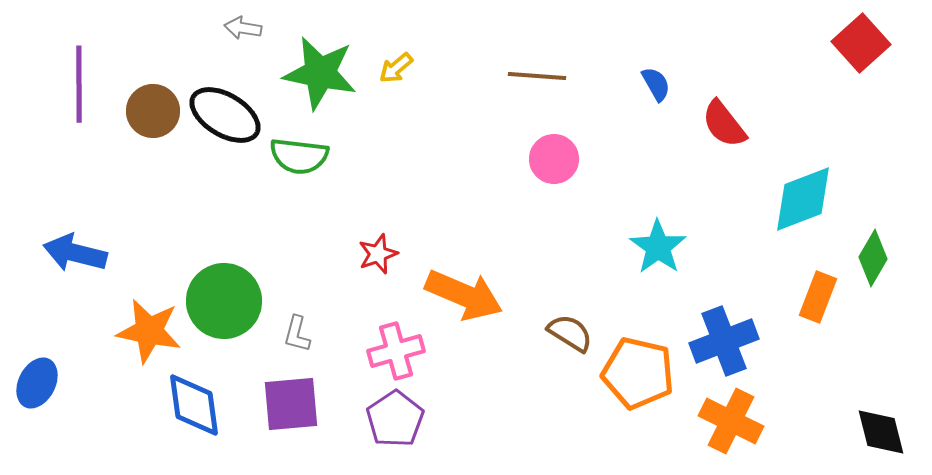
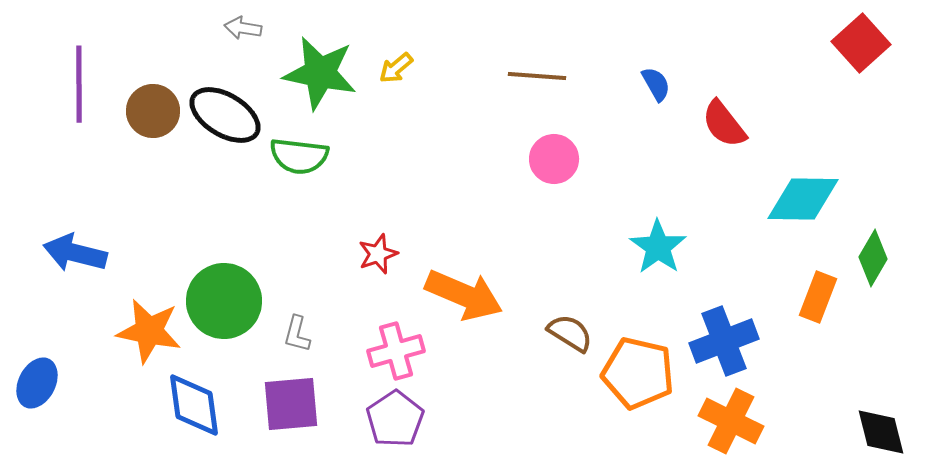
cyan diamond: rotated 22 degrees clockwise
